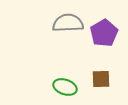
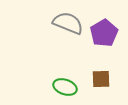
gray semicircle: rotated 24 degrees clockwise
